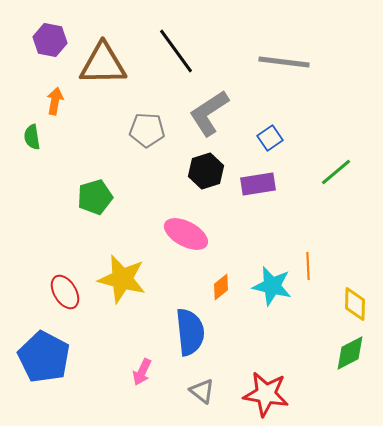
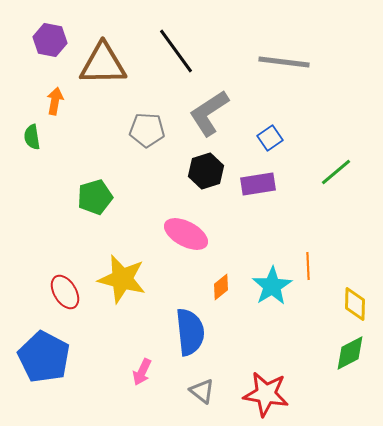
cyan star: rotated 27 degrees clockwise
